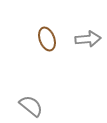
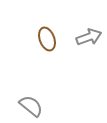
gray arrow: moved 1 px right, 2 px up; rotated 15 degrees counterclockwise
